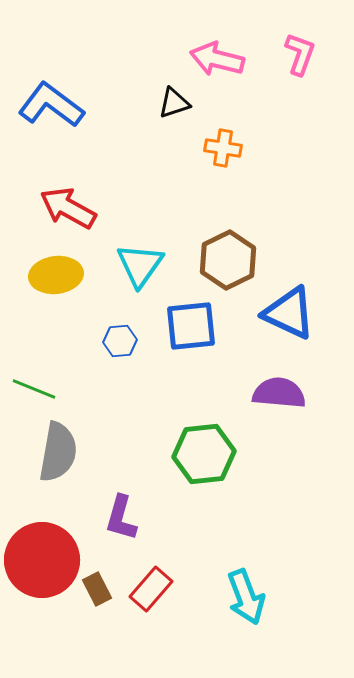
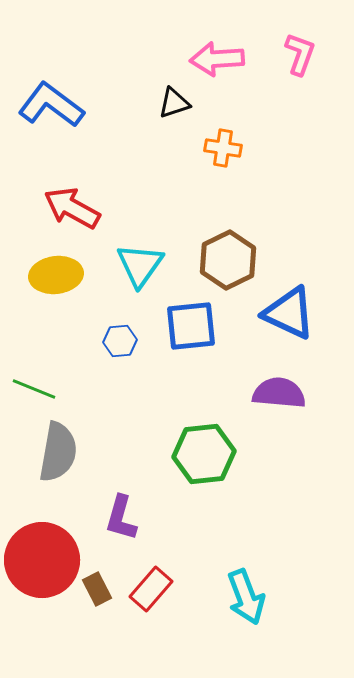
pink arrow: rotated 18 degrees counterclockwise
red arrow: moved 4 px right
